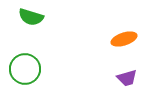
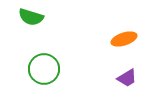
green circle: moved 19 px right
purple trapezoid: rotated 15 degrees counterclockwise
